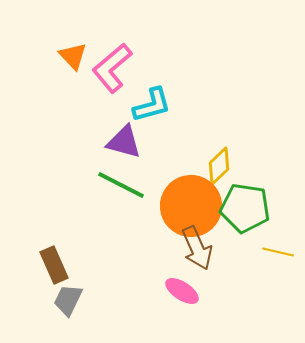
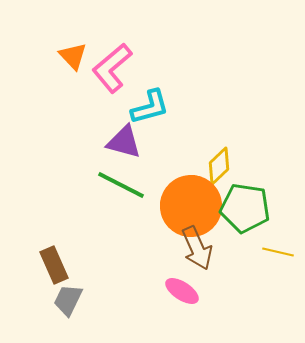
cyan L-shape: moved 2 px left, 2 px down
